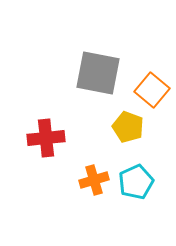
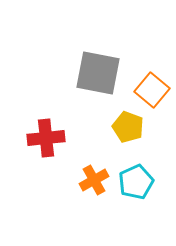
orange cross: rotated 12 degrees counterclockwise
